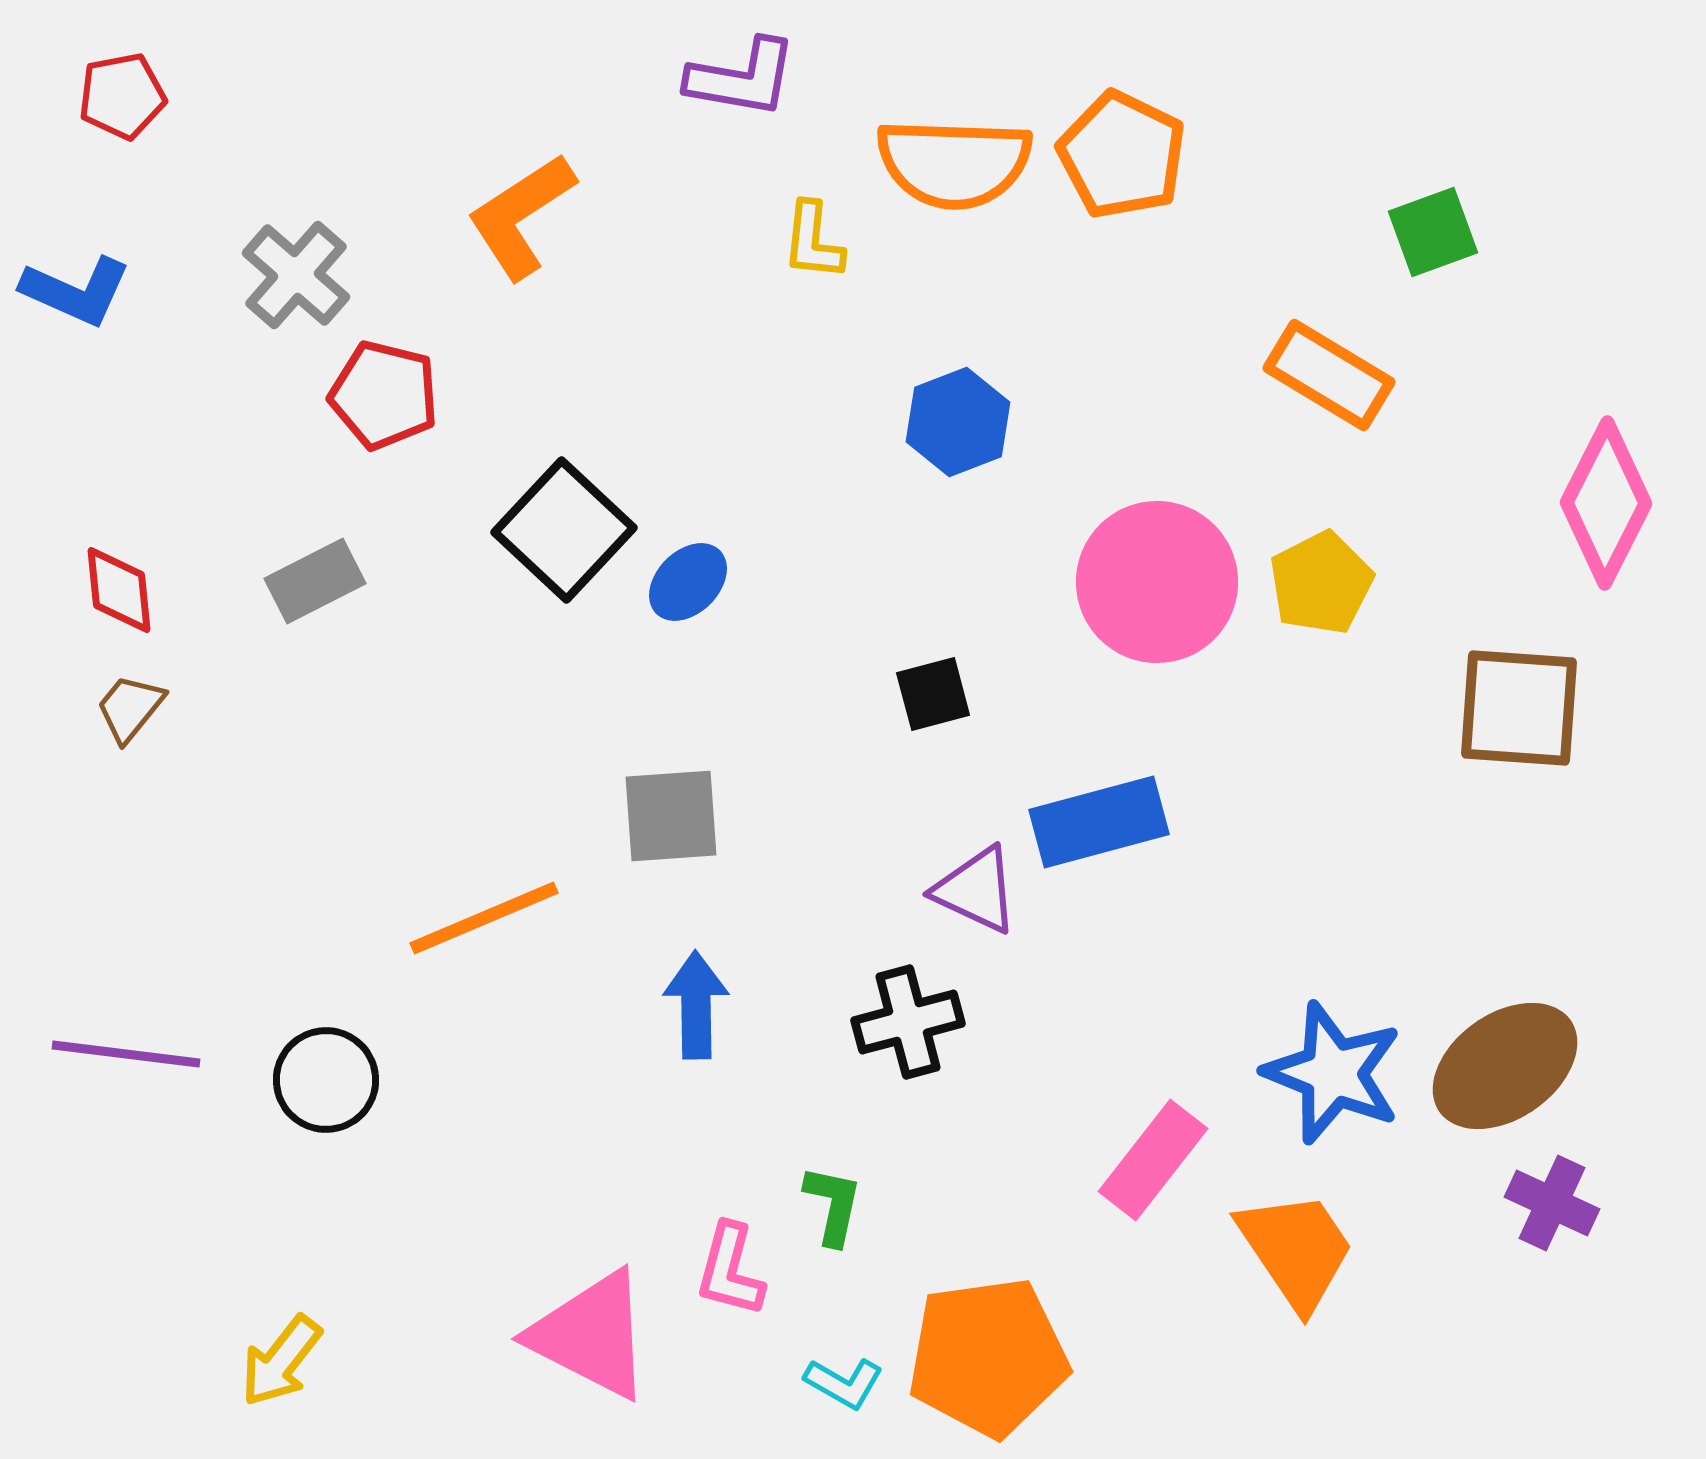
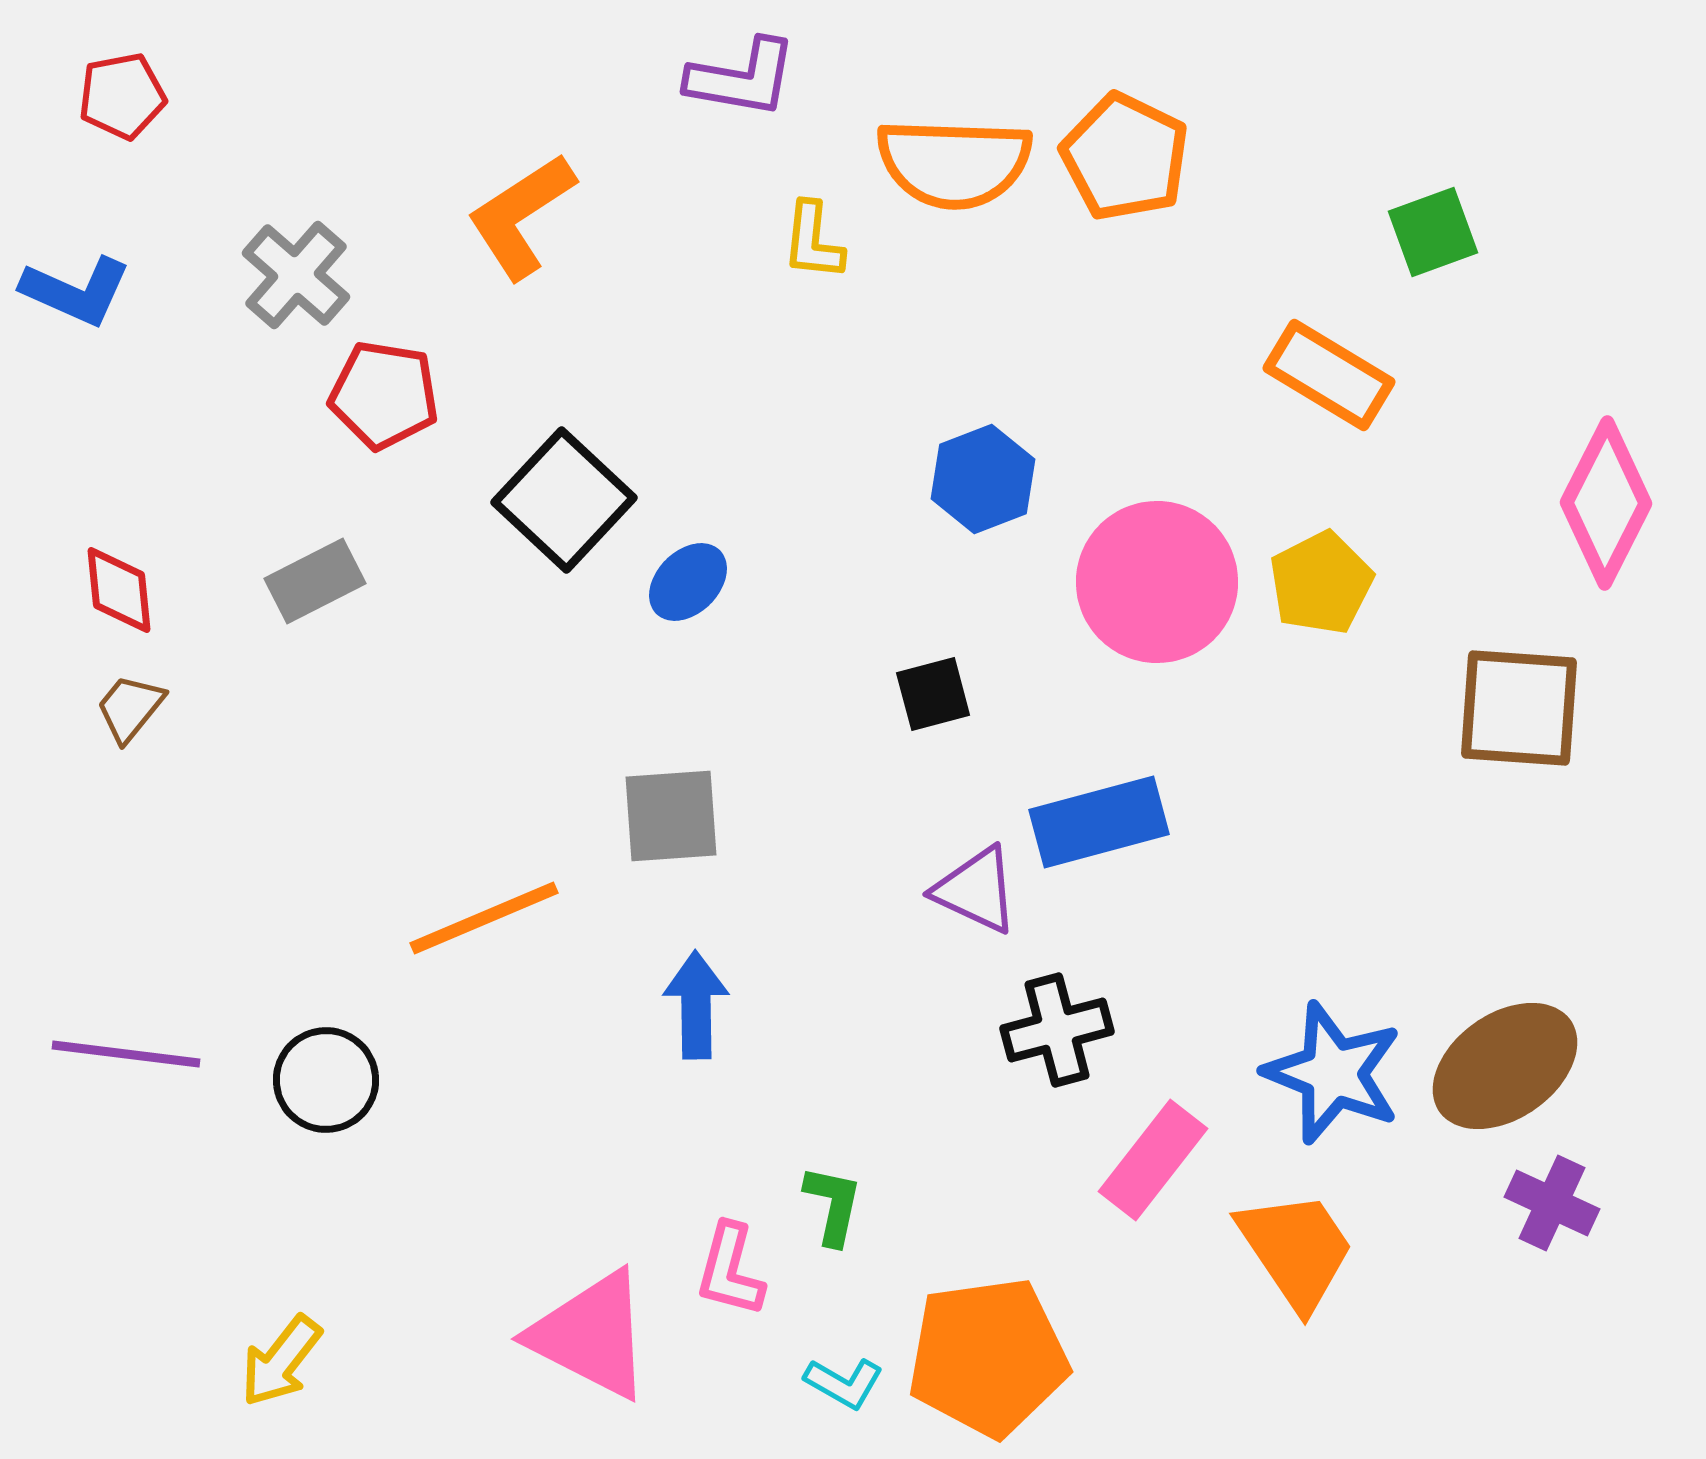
orange pentagon at (1122, 155): moved 3 px right, 2 px down
red pentagon at (384, 395): rotated 5 degrees counterclockwise
blue hexagon at (958, 422): moved 25 px right, 57 px down
black square at (564, 530): moved 30 px up
black cross at (908, 1022): moved 149 px right, 8 px down
